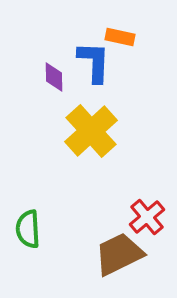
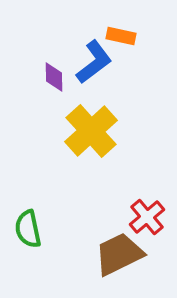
orange rectangle: moved 1 px right, 1 px up
blue L-shape: rotated 51 degrees clockwise
green semicircle: rotated 9 degrees counterclockwise
